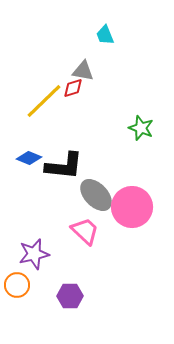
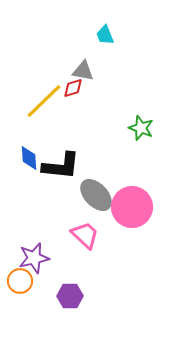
blue diamond: rotated 65 degrees clockwise
black L-shape: moved 3 px left
pink trapezoid: moved 4 px down
purple star: moved 4 px down
orange circle: moved 3 px right, 4 px up
